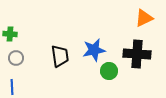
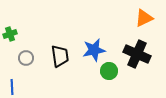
green cross: rotated 24 degrees counterclockwise
black cross: rotated 20 degrees clockwise
gray circle: moved 10 px right
